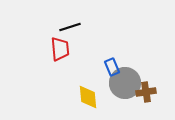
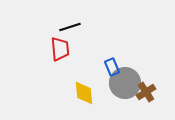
brown cross: rotated 24 degrees counterclockwise
yellow diamond: moved 4 px left, 4 px up
